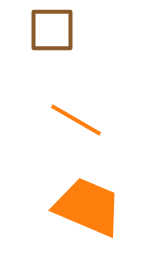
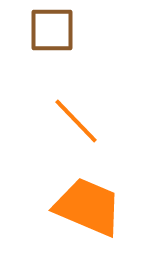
orange line: moved 1 px down; rotated 16 degrees clockwise
